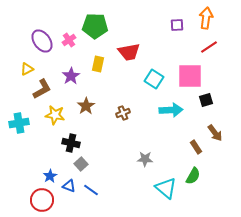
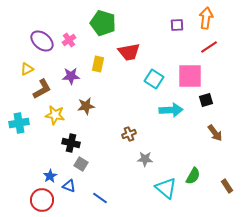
green pentagon: moved 8 px right, 3 px up; rotated 15 degrees clockwise
purple ellipse: rotated 15 degrees counterclockwise
purple star: rotated 30 degrees clockwise
brown star: rotated 24 degrees clockwise
brown cross: moved 6 px right, 21 px down
brown rectangle: moved 31 px right, 39 px down
gray square: rotated 16 degrees counterclockwise
blue line: moved 9 px right, 8 px down
